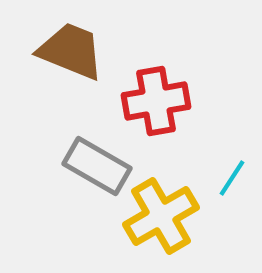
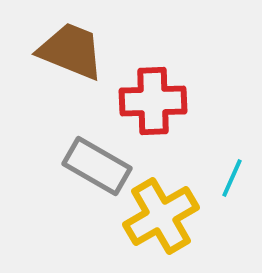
red cross: moved 3 px left; rotated 8 degrees clockwise
cyan line: rotated 9 degrees counterclockwise
